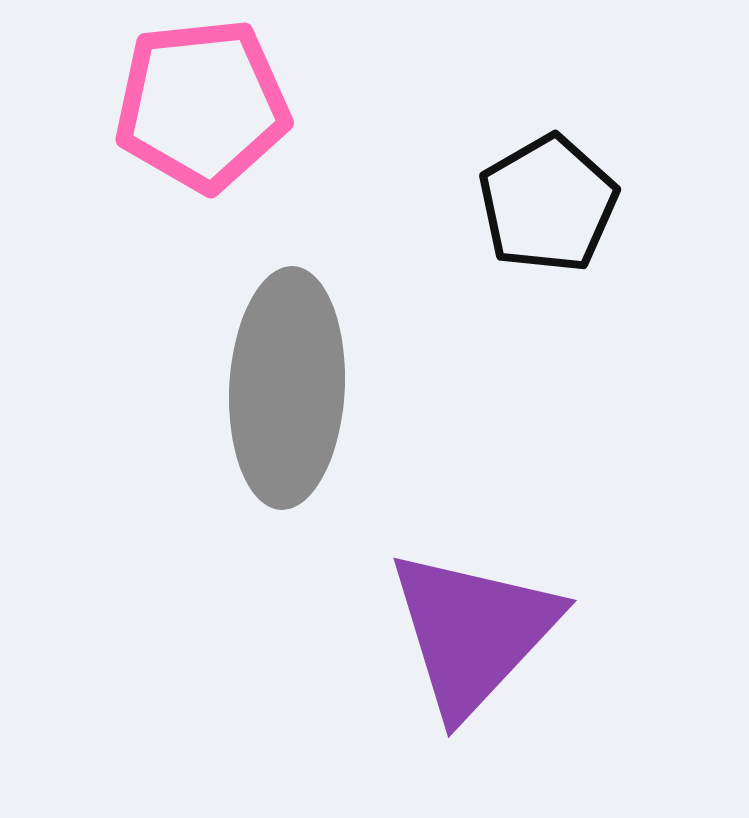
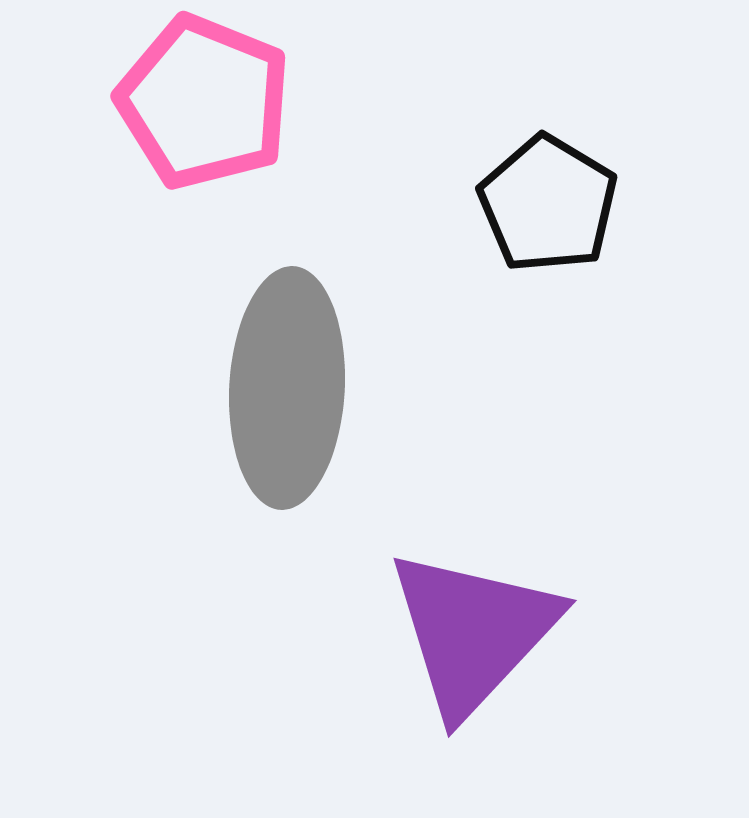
pink pentagon: moved 2 px right, 3 px up; rotated 28 degrees clockwise
black pentagon: rotated 11 degrees counterclockwise
